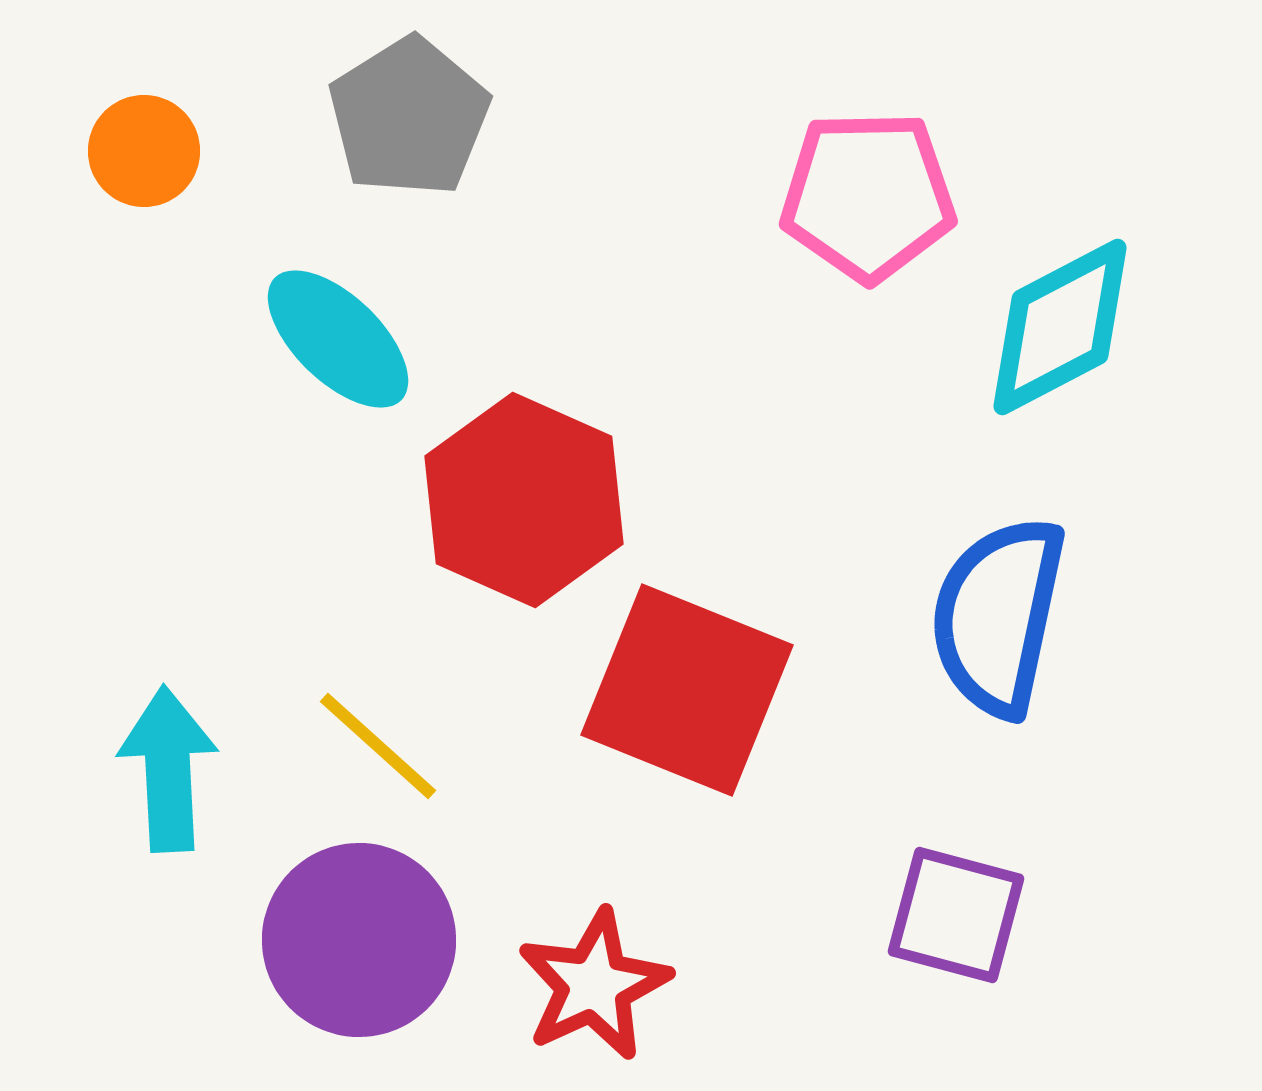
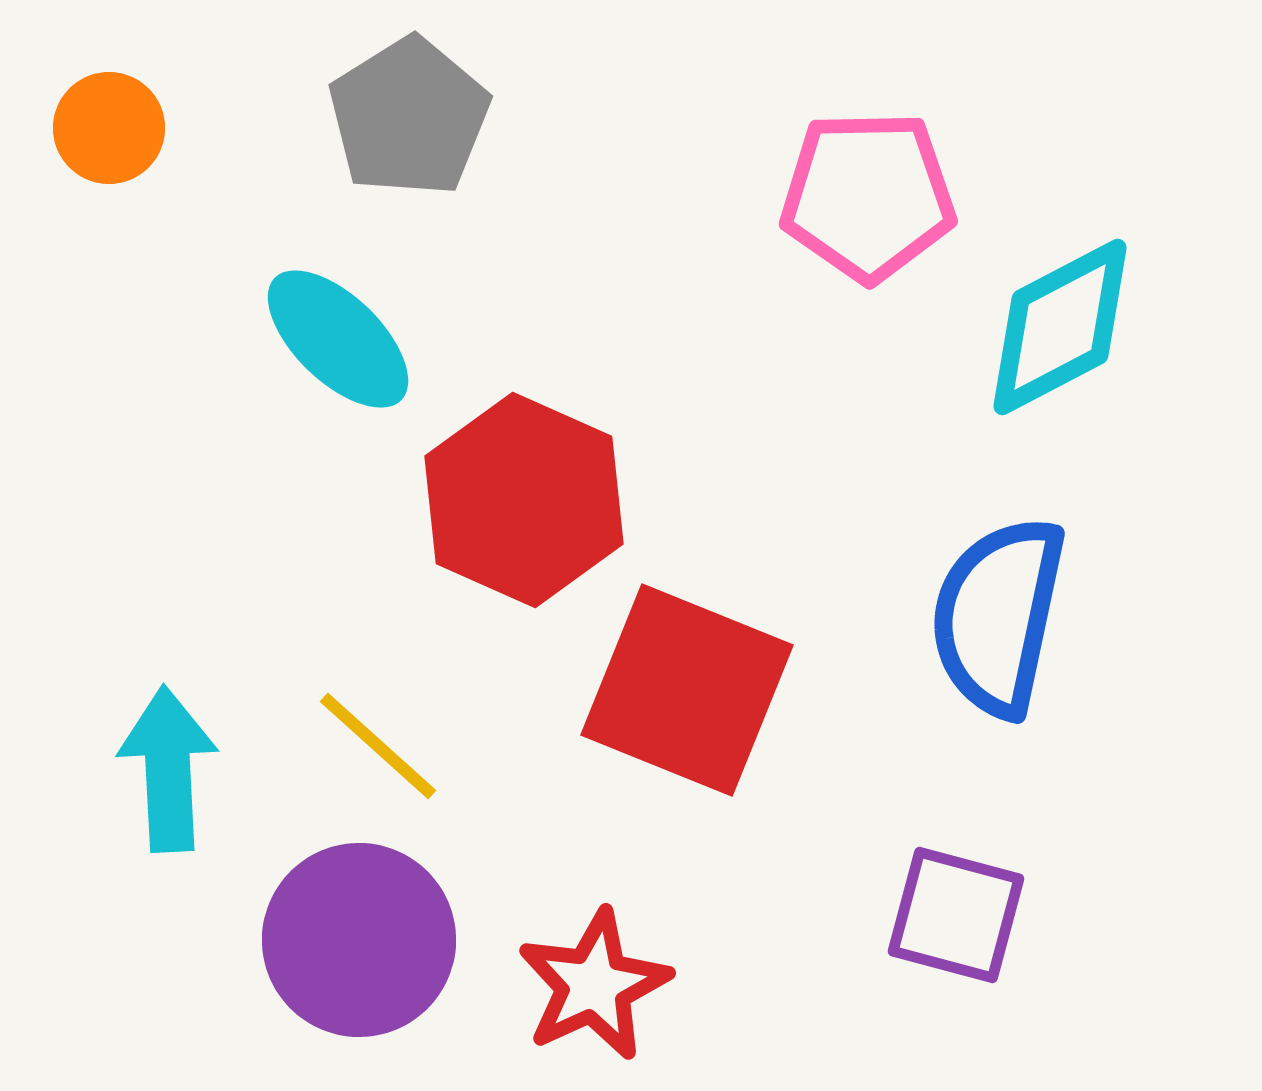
orange circle: moved 35 px left, 23 px up
